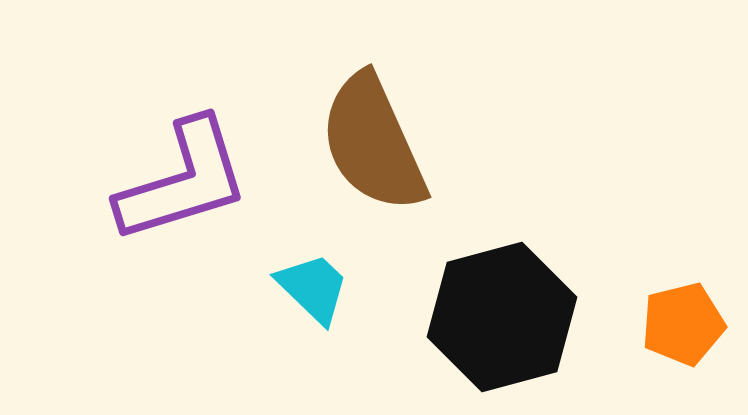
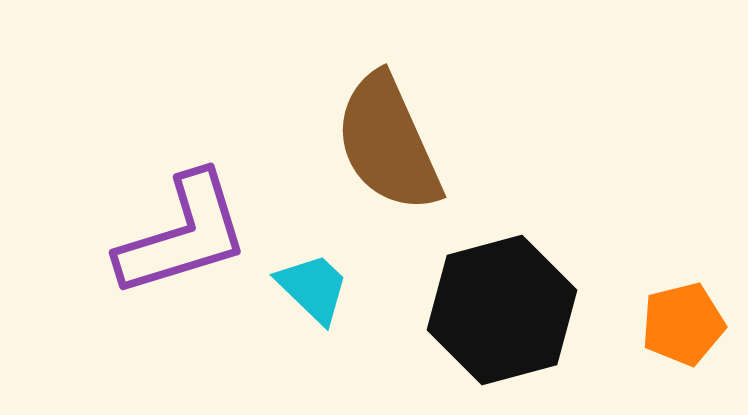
brown semicircle: moved 15 px right
purple L-shape: moved 54 px down
black hexagon: moved 7 px up
